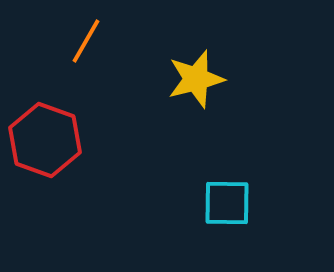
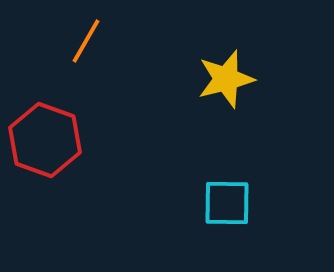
yellow star: moved 30 px right
